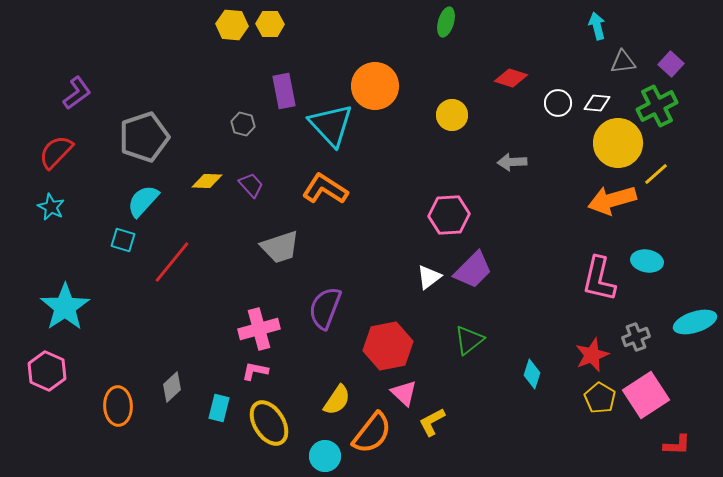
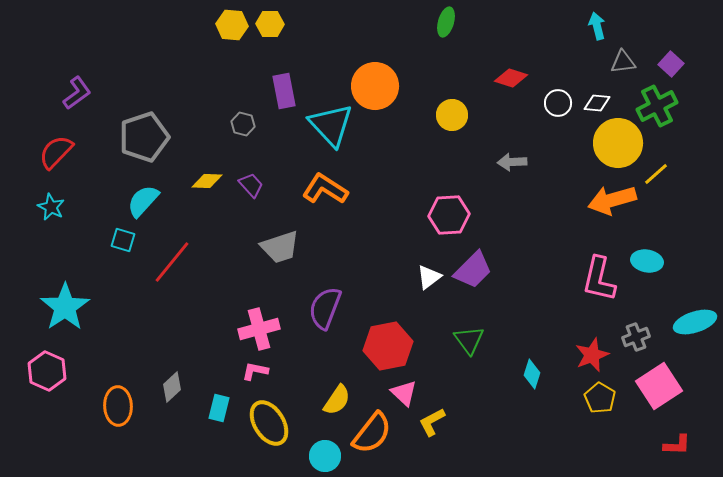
green triangle at (469, 340): rotated 28 degrees counterclockwise
pink square at (646, 395): moved 13 px right, 9 px up
